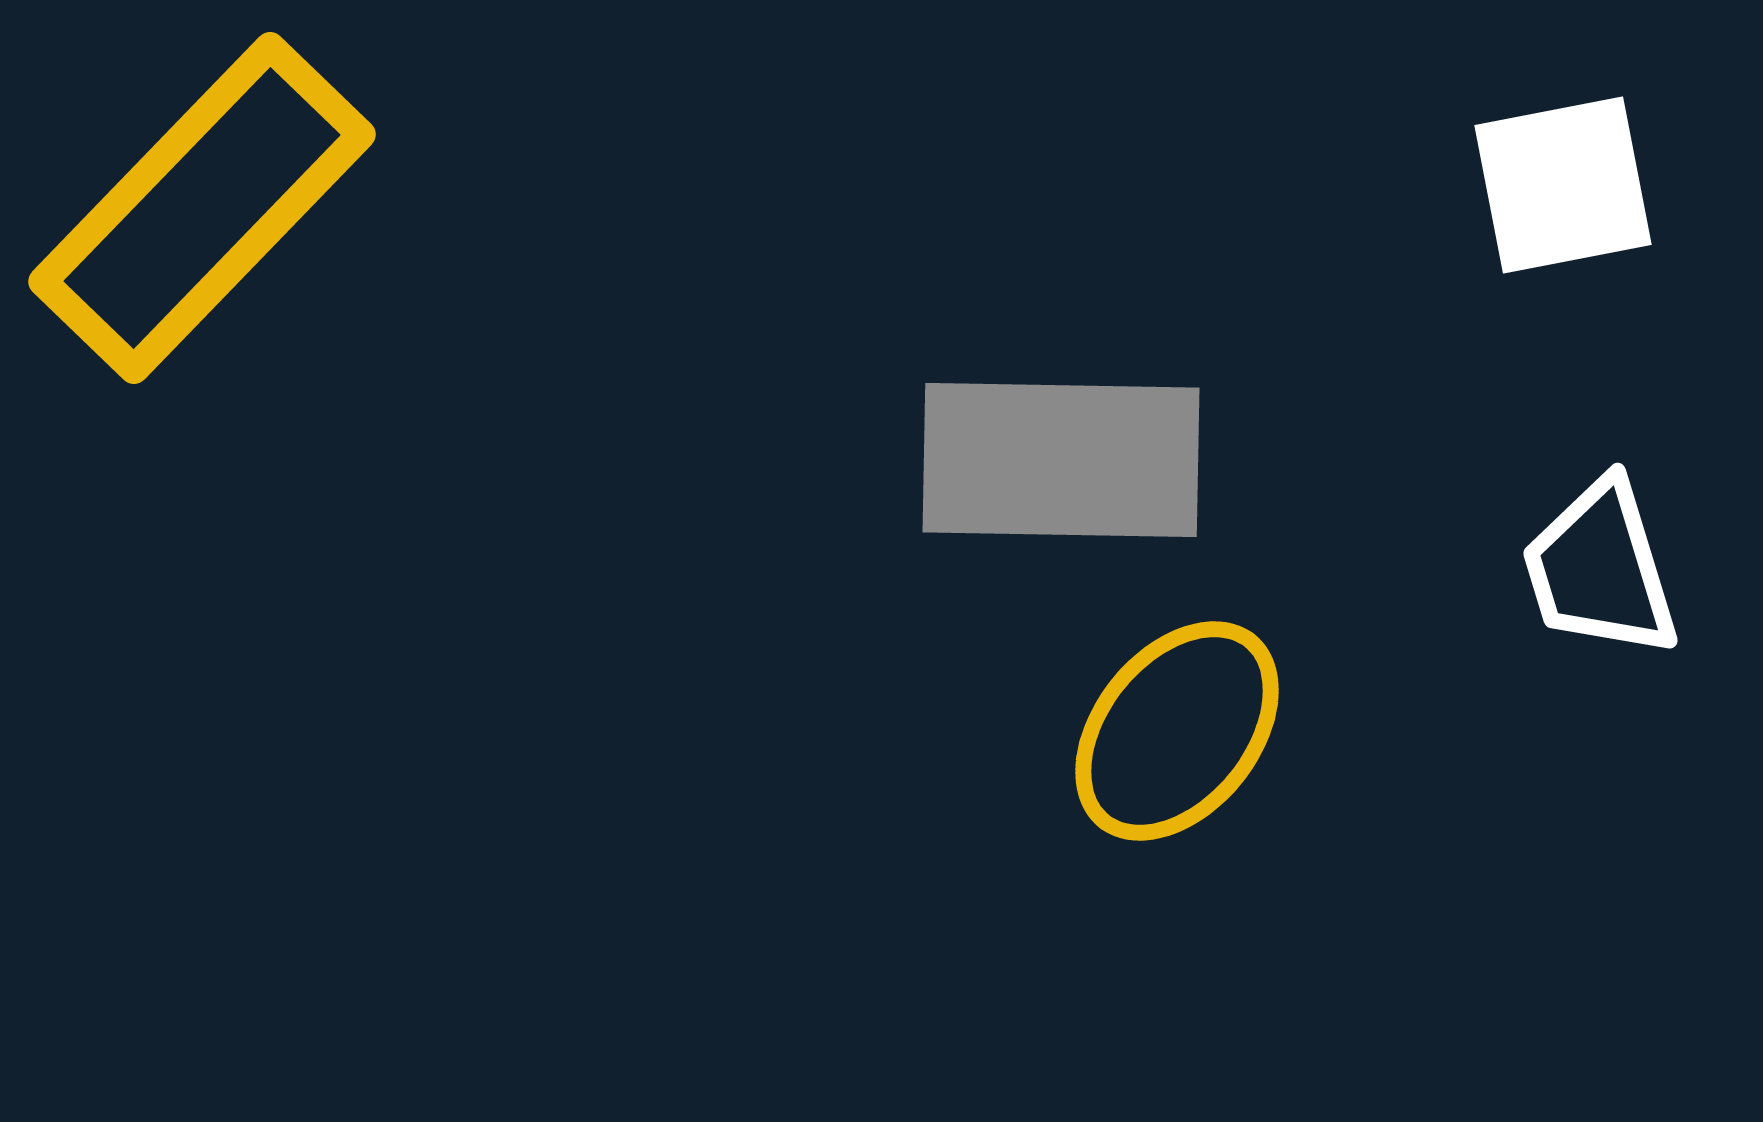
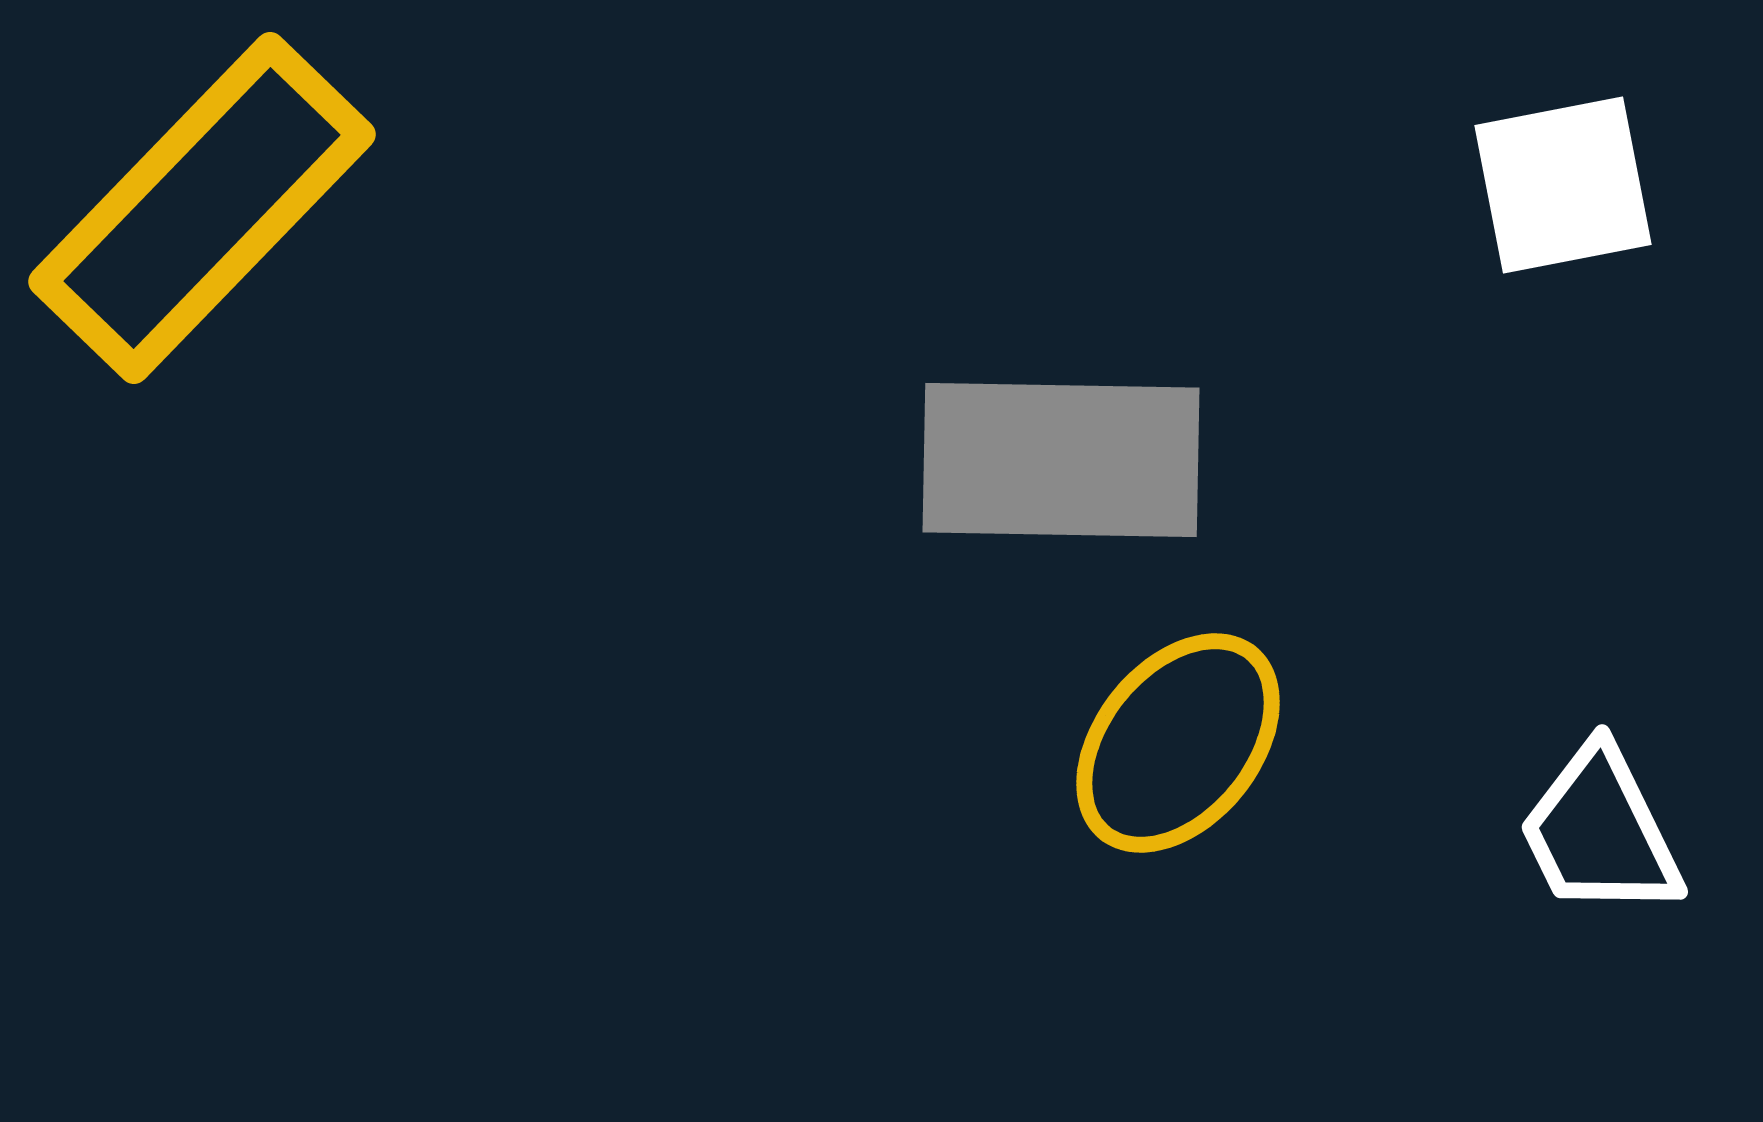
white trapezoid: moved 263 px down; rotated 9 degrees counterclockwise
yellow ellipse: moved 1 px right, 12 px down
